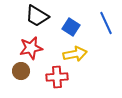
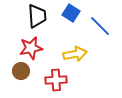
black trapezoid: rotated 125 degrees counterclockwise
blue line: moved 6 px left, 3 px down; rotated 20 degrees counterclockwise
blue square: moved 14 px up
red cross: moved 1 px left, 3 px down
